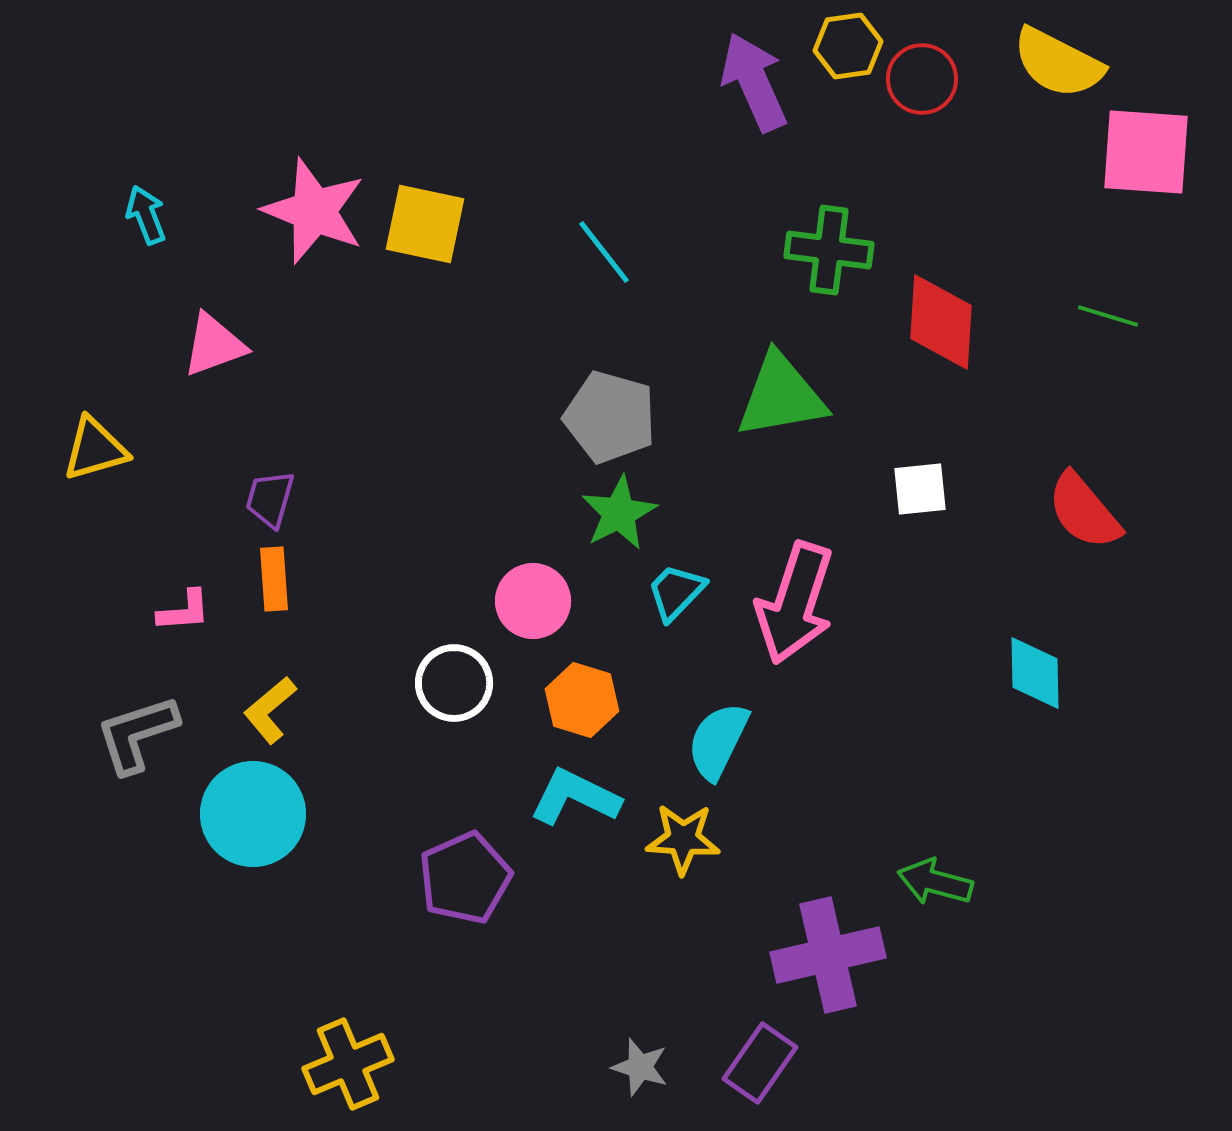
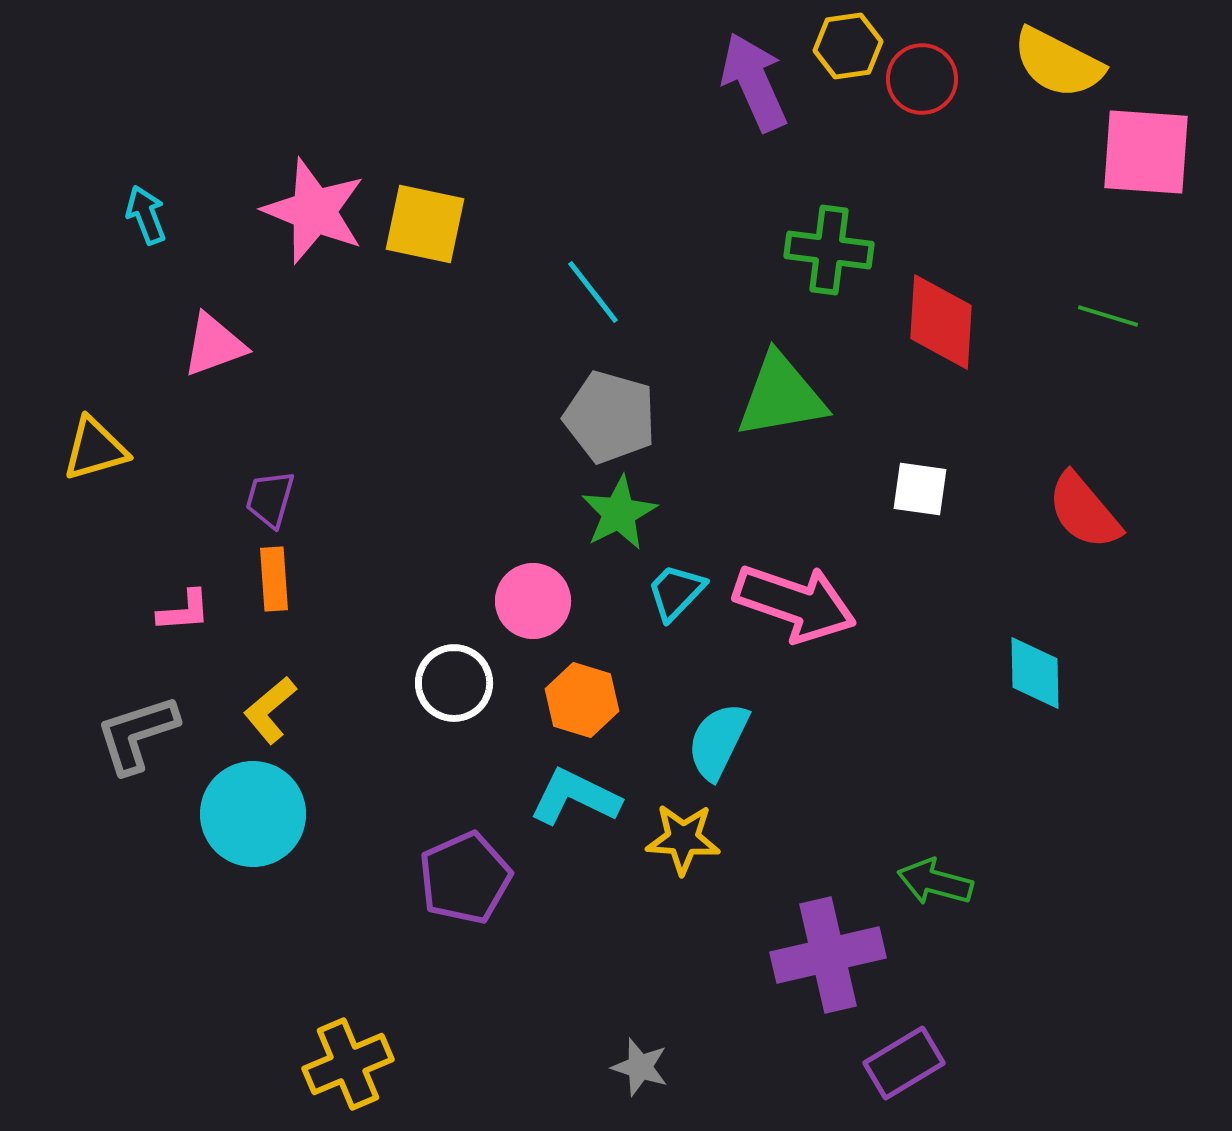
cyan line: moved 11 px left, 40 px down
white square: rotated 14 degrees clockwise
pink arrow: rotated 89 degrees counterclockwise
purple rectangle: moved 144 px right; rotated 24 degrees clockwise
